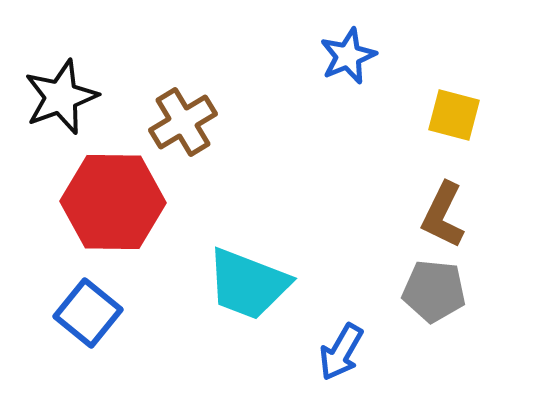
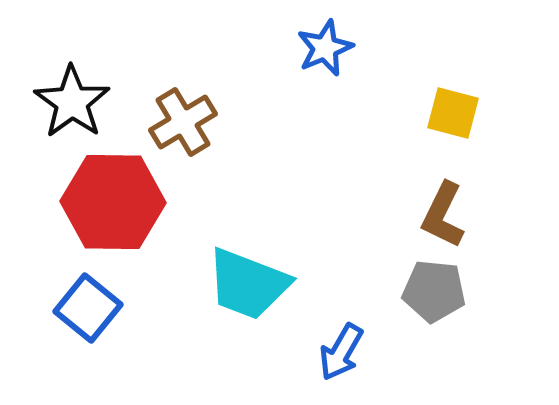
blue star: moved 23 px left, 8 px up
black star: moved 11 px right, 5 px down; rotated 16 degrees counterclockwise
yellow square: moved 1 px left, 2 px up
blue square: moved 5 px up
